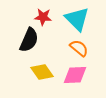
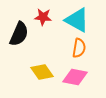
cyan triangle: moved 1 px down; rotated 16 degrees counterclockwise
black semicircle: moved 10 px left, 6 px up
orange semicircle: rotated 60 degrees clockwise
pink diamond: moved 2 px down; rotated 15 degrees clockwise
